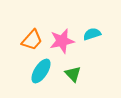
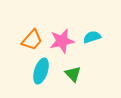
cyan semicircle: moved 3 px down
cyan ellipse: rotated 15 degrees counterclockwise
